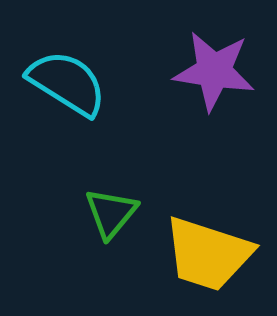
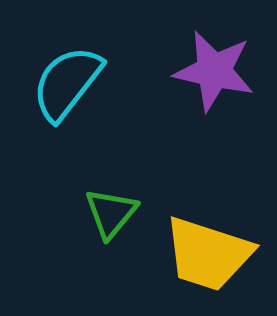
purple star: rotated 4 degrees clockwise
cyan semicircle: rotated 84 degrees counterclockwise
